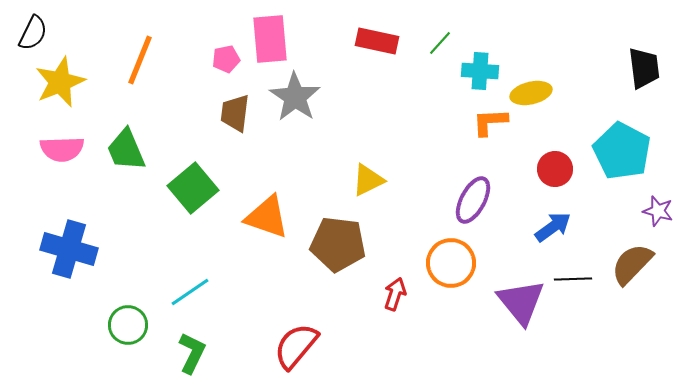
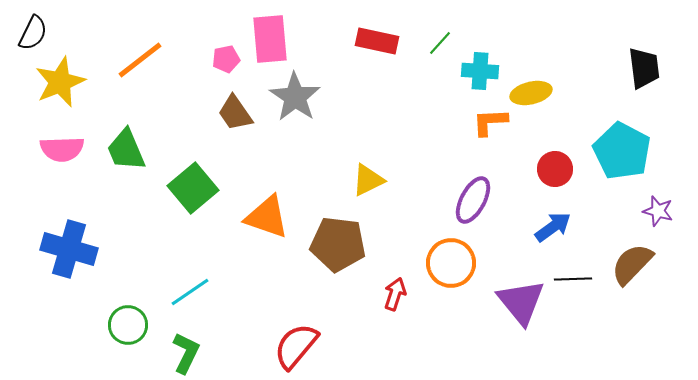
orange line: rotated 30 degrees clockwise
brown trapezoid: rotated 42 degrees counterclockwise
green L-shape: moved 6 px left
